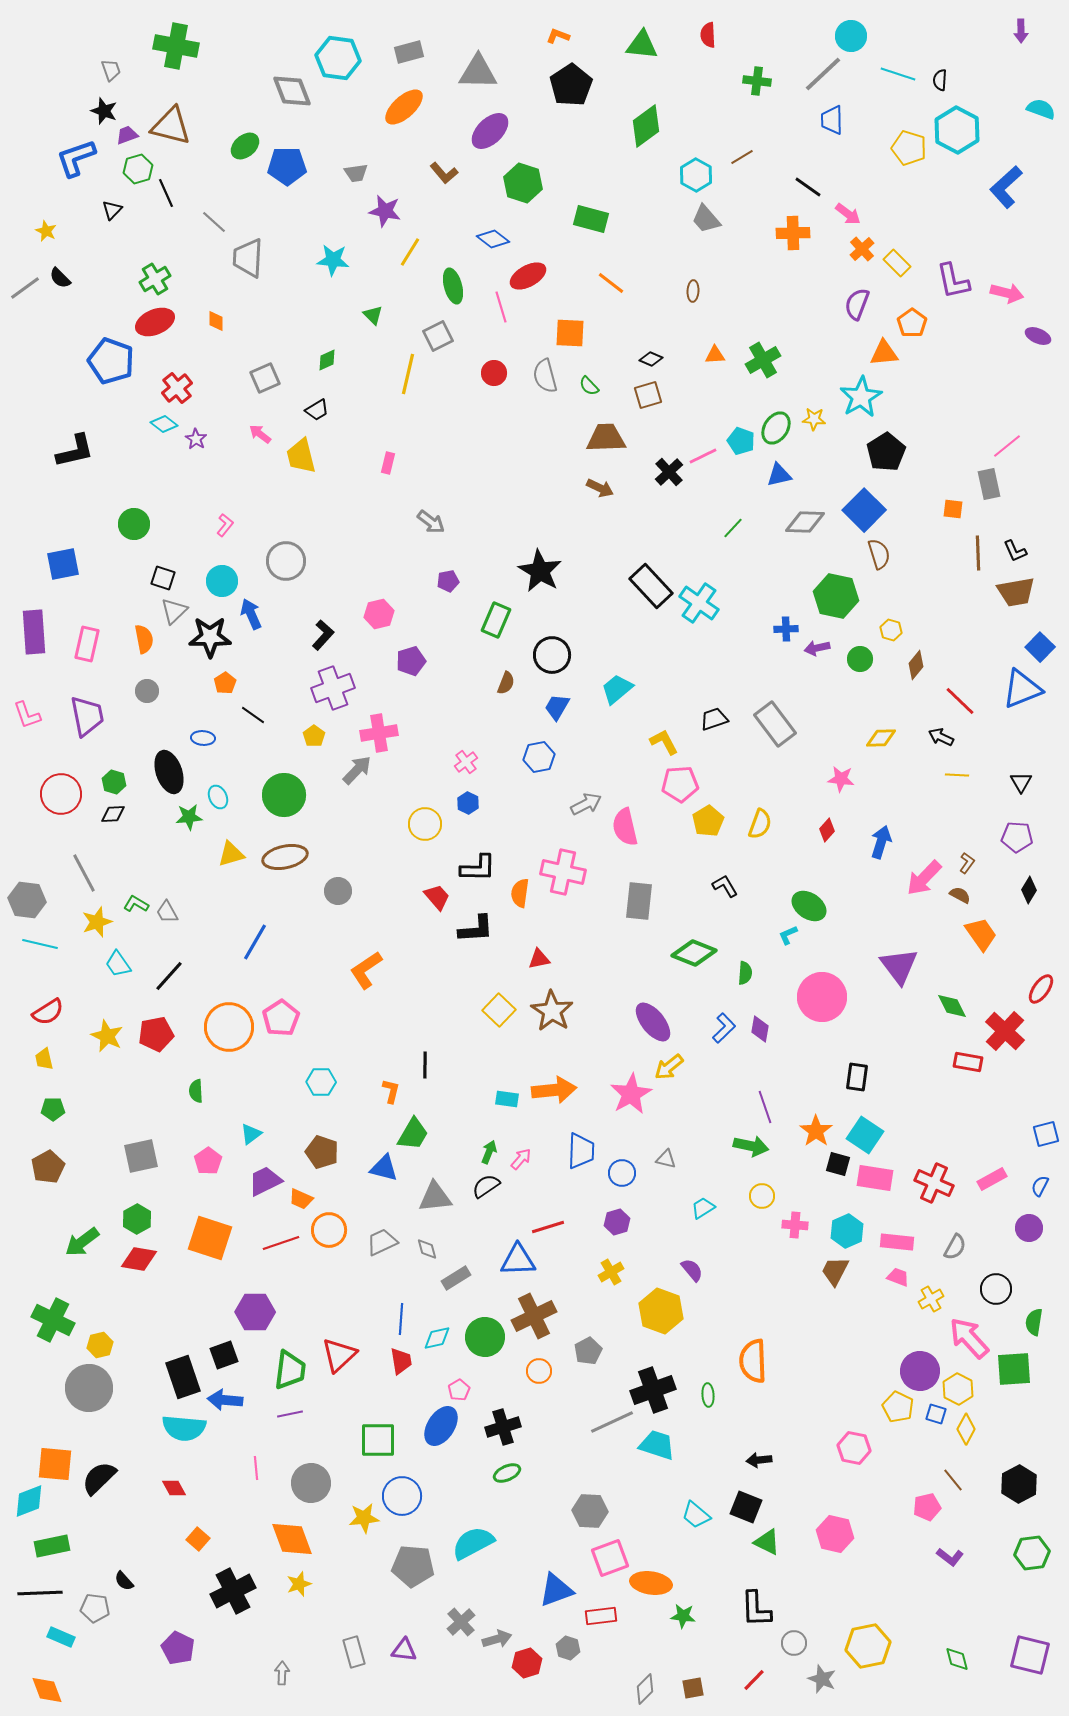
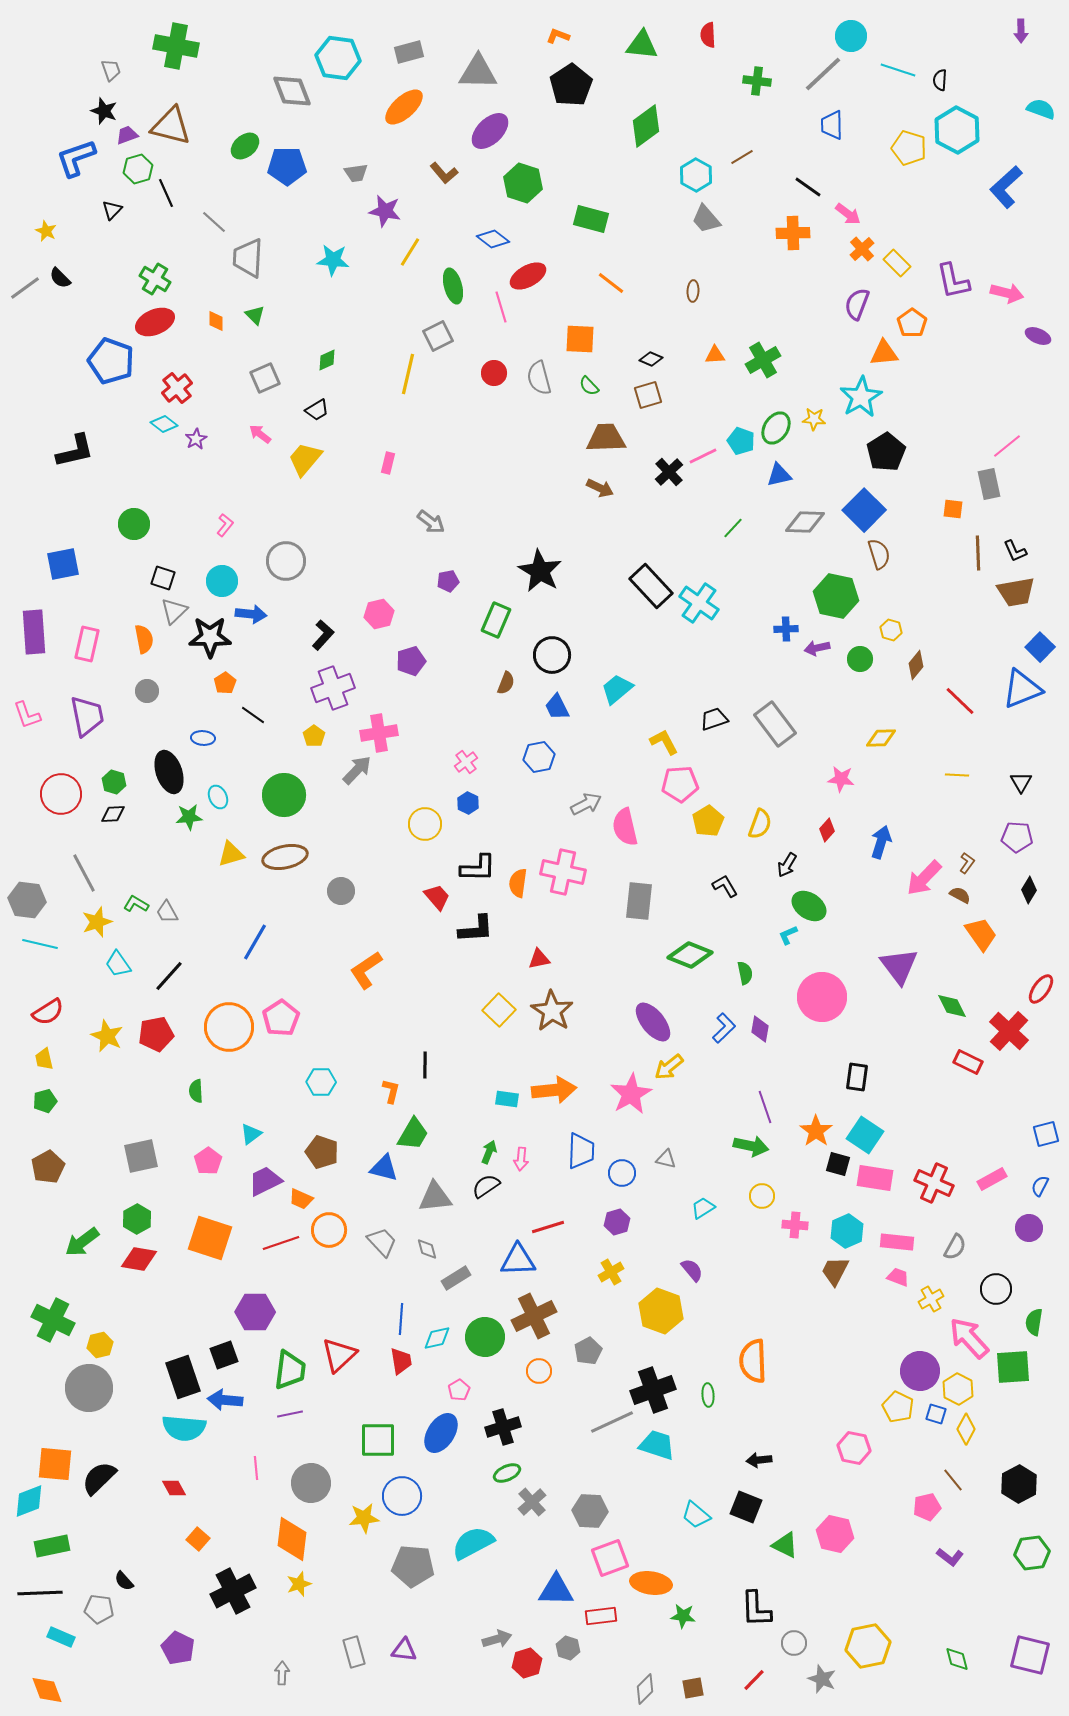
cyan line at (898, 74): moved 4 px up
blue trapezoid at (832, 120): moved 5 px down
green cross at (155, 279): rotated 28 degrees counterclockwise
green triangle at (373, 315): moved 118 px left
orange square at (570, 333): moved 10 px right, 6 px down
gray semicircle at (545, 376): moved 6 px left, 2 px down
purple star at (196, 439): rotated 10 degrees clockwise
yellow trapezoid at (301, 456): moved 4 px right, 3 px down; rotated 54 degrees clockwise
blue arrow at (251, 614): rotated 120 degrees clockwise
blue trapezoid at (557, 707): rotated 56 degrees counterclockwise
black arrow at (941, 737): moved 154 px left, 128 px down; rotated 85 degrees counterclockwise
gray circle at (338, 891): moved 3 px right
orange semicircle at (520, 893): moved 2 px left, 10 px up
green diamond at (694, 953): moved 4 px left, 2 px down
green semicircle at (745, 973): rotated 15 degrees counterclockwise
red cross at (1005, 1031): moved 4 px right
red rectangle at (968, 1062): rotated 16 degrees clockwise
green pentagon at (53, 1109): moved 8 px left, 8 px up; rotated 15 degrees counterclockwise
pink arrow at (521, 1159): rotated 145 degrees clockwise
gray trapezoid at (382, 1242): rotated 72 degrees clockwise
green square at (1014, 1369): moved 1 px left, 2 px up
blue ellipse at (441, 1426): moved 7 px down
orange diamond at (292, 1539): rotated 27 degrees clockwise
green triangle at (767, 1542): moved 18 px right, 3 px down
blue triangle at (556, 1590): rotated 21 degrees clockwise
gray pentagon at (95, 1608): moved 4 px right, 1 px down
gray cross at (461, 1622): moved 71 px right, 120 px up
